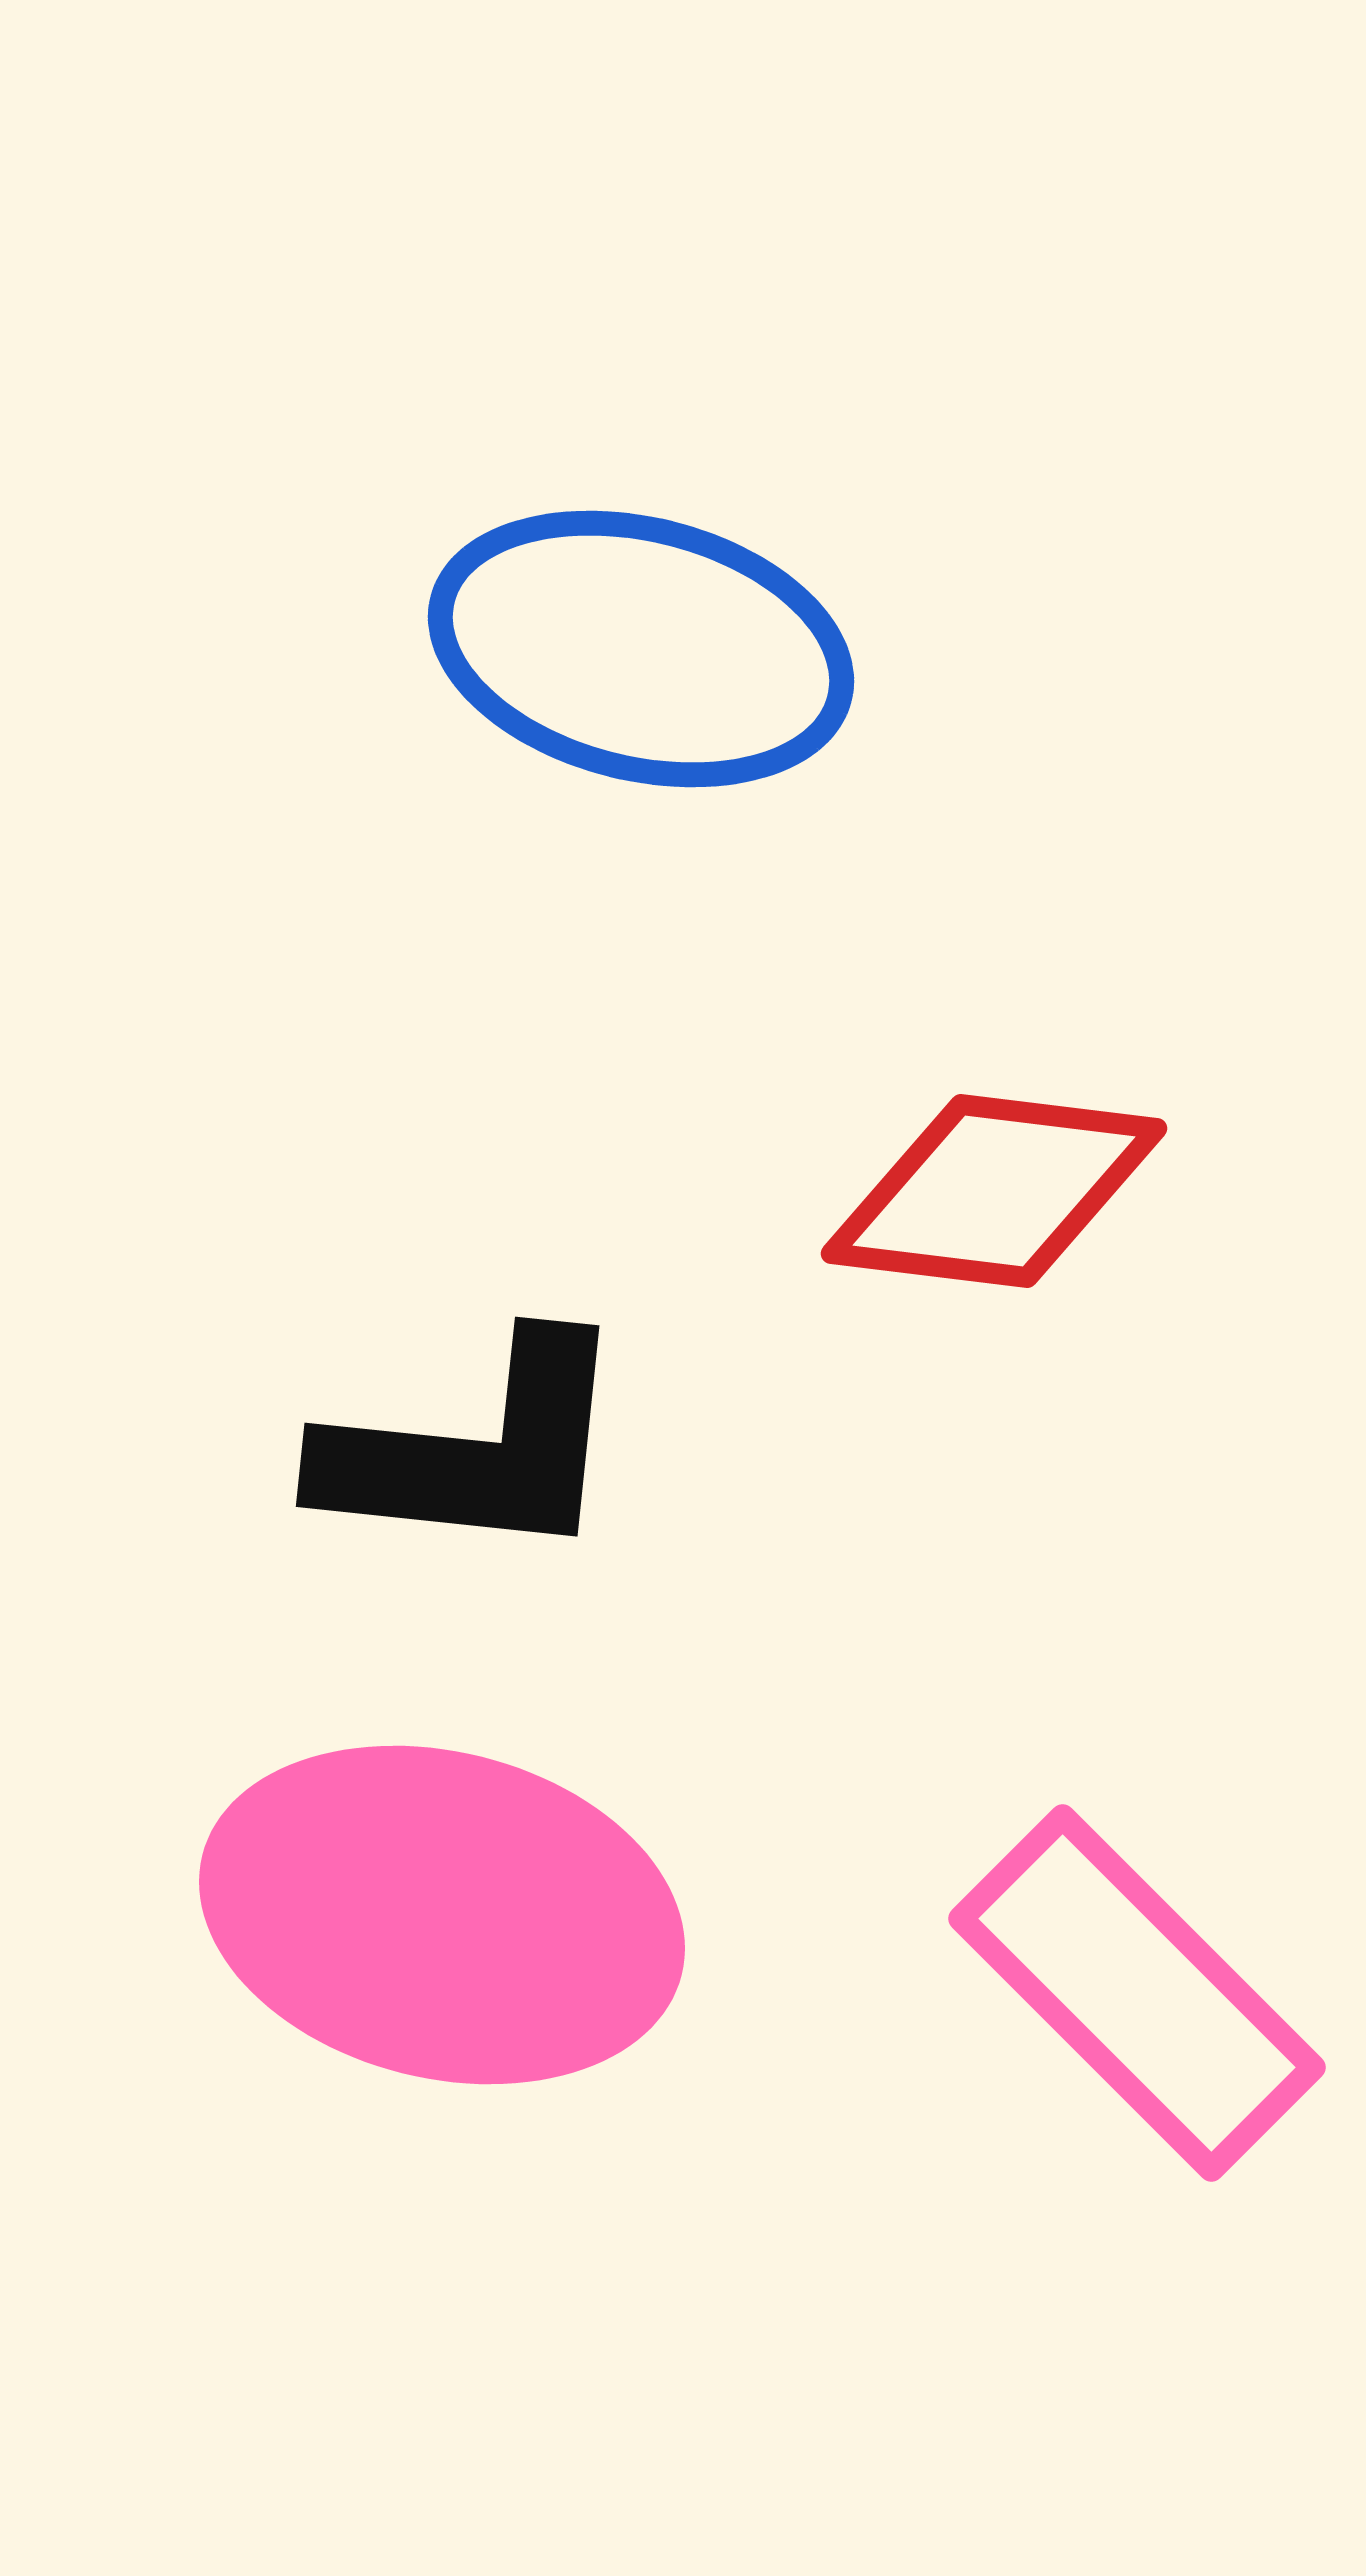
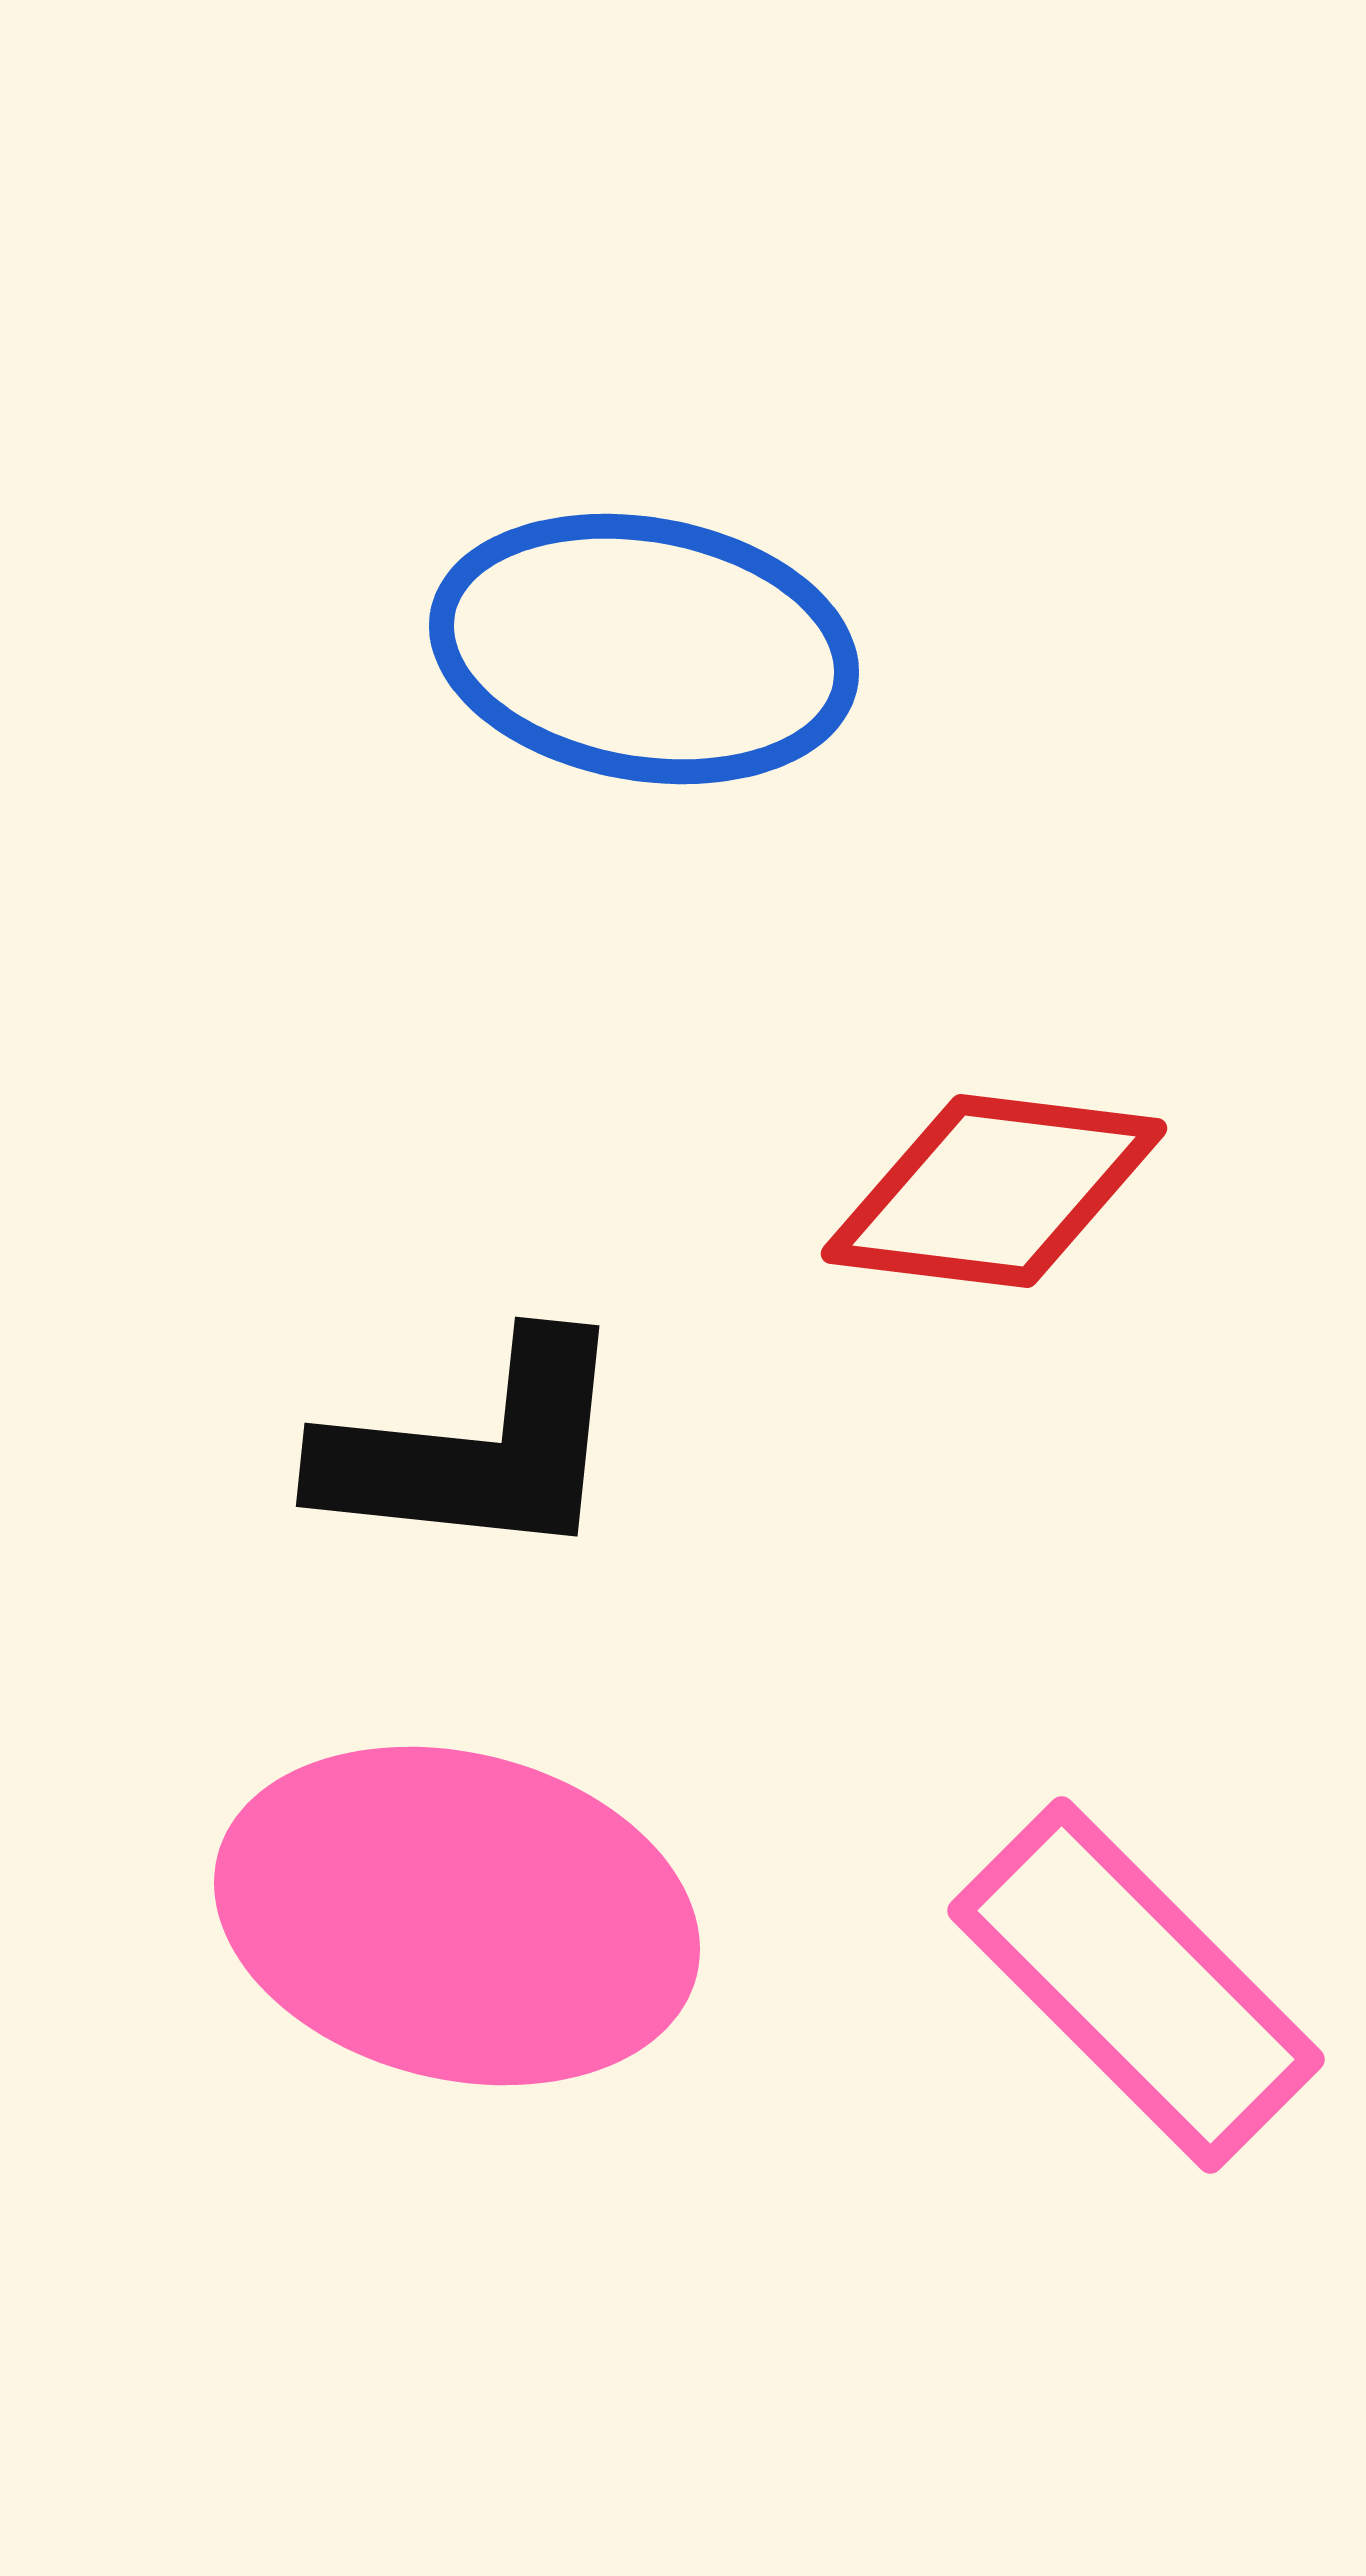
blue ellipse: moved 3 px right; rotated 4 degrees counterclockwise
pink ellipse: moved 15 px right, 1 px down
pink rectangle: moved 1 px left, 8 px up
